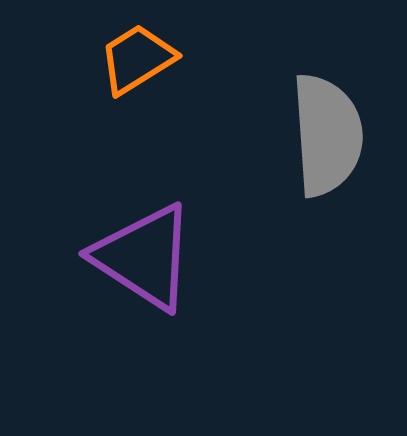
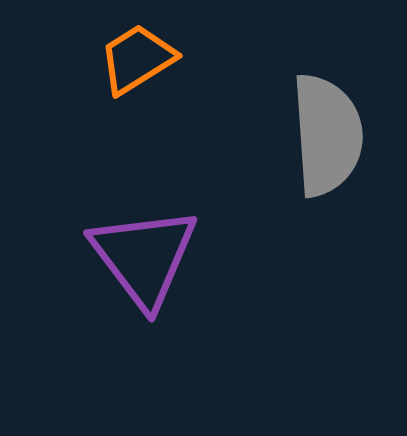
purple triangle: rotated 20 degrees clockwise
